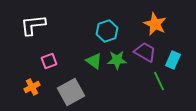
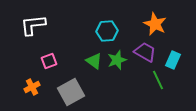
cyan hexagon: rotated 15 degrees clockwise
green star: rotated 18 degrees counterclockwise
green line: moved 1 px left, 1 px up
